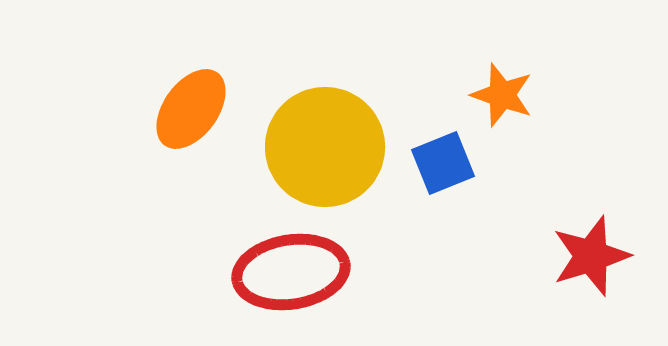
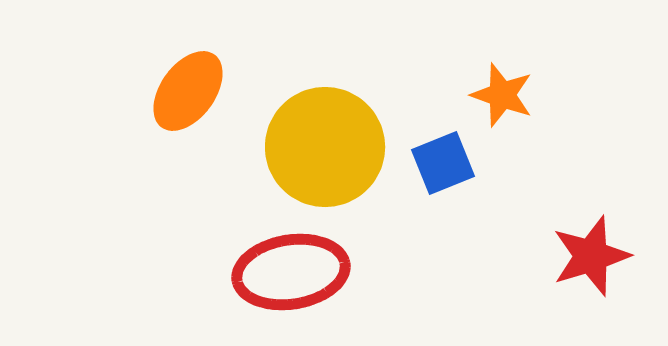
orange ellipse: moved 3 px left, 18 px up
